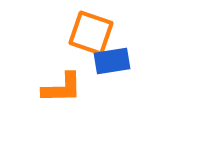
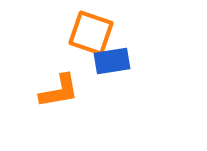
orange L-shape: moved 3 px left, 3 px down; rotated 9 degrees counterclockwise
